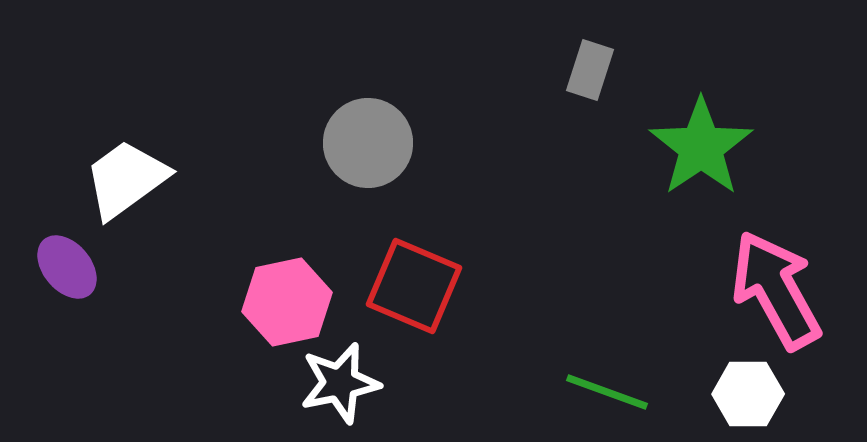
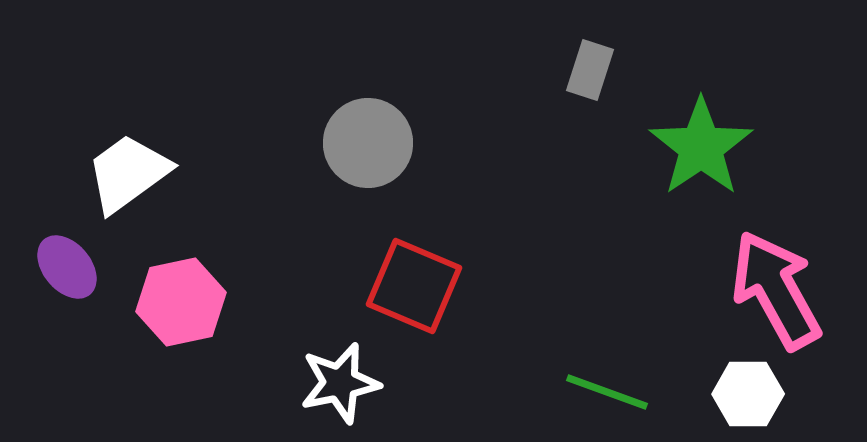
white trapezoid: moved 2 px right, 6 px up
pink hexagon: moved 106 px left
